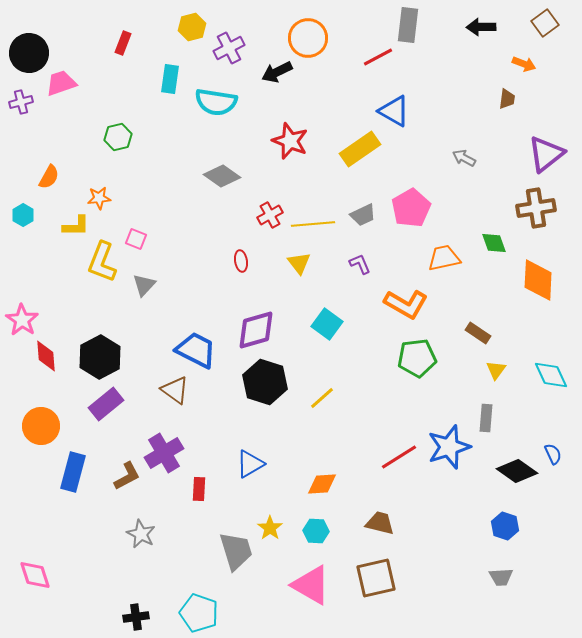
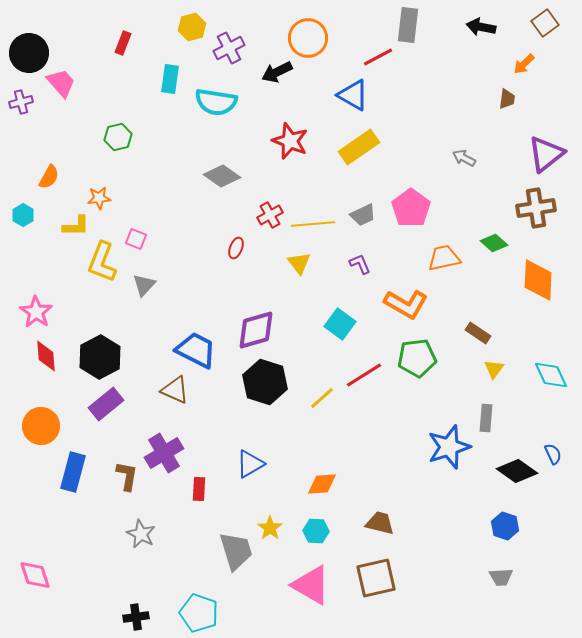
black arrow at (481, 27): rotated 12 degrees clockwise
orange arrow at (524, 64): rotated 115 degrees clockwise
pink trapezoid at (61, 83): rotated 68 degrees clockwise
blue triangle at (394, 111): moved 41 px left, 16 px up
yellow rectangle at (360, 149): moved 1 px left, 2 px up
pink pentagon at (411, 208): rotated 6 degrees counterclockwise
green diamond at (494, 243): rotated 28 degrees counterclockwise
red ellipse at (241, 261): moved 5 px left, 13 px up; rotated 30 degrees clockwise
pink star at (22, 320): moved 14 px right, 8 px up
cyan square at (327, 324): moved 13 px right
yellow triangle at (496, 370): moved 2 px left, 1 px up
brown triangle at (175, 390): rotated 12 degrees counterclockwise
red line at (399, 457): moved 35 px left, 82 px up
brown L-shape at (127, 476): rotated 52 degrees counterclockwise
